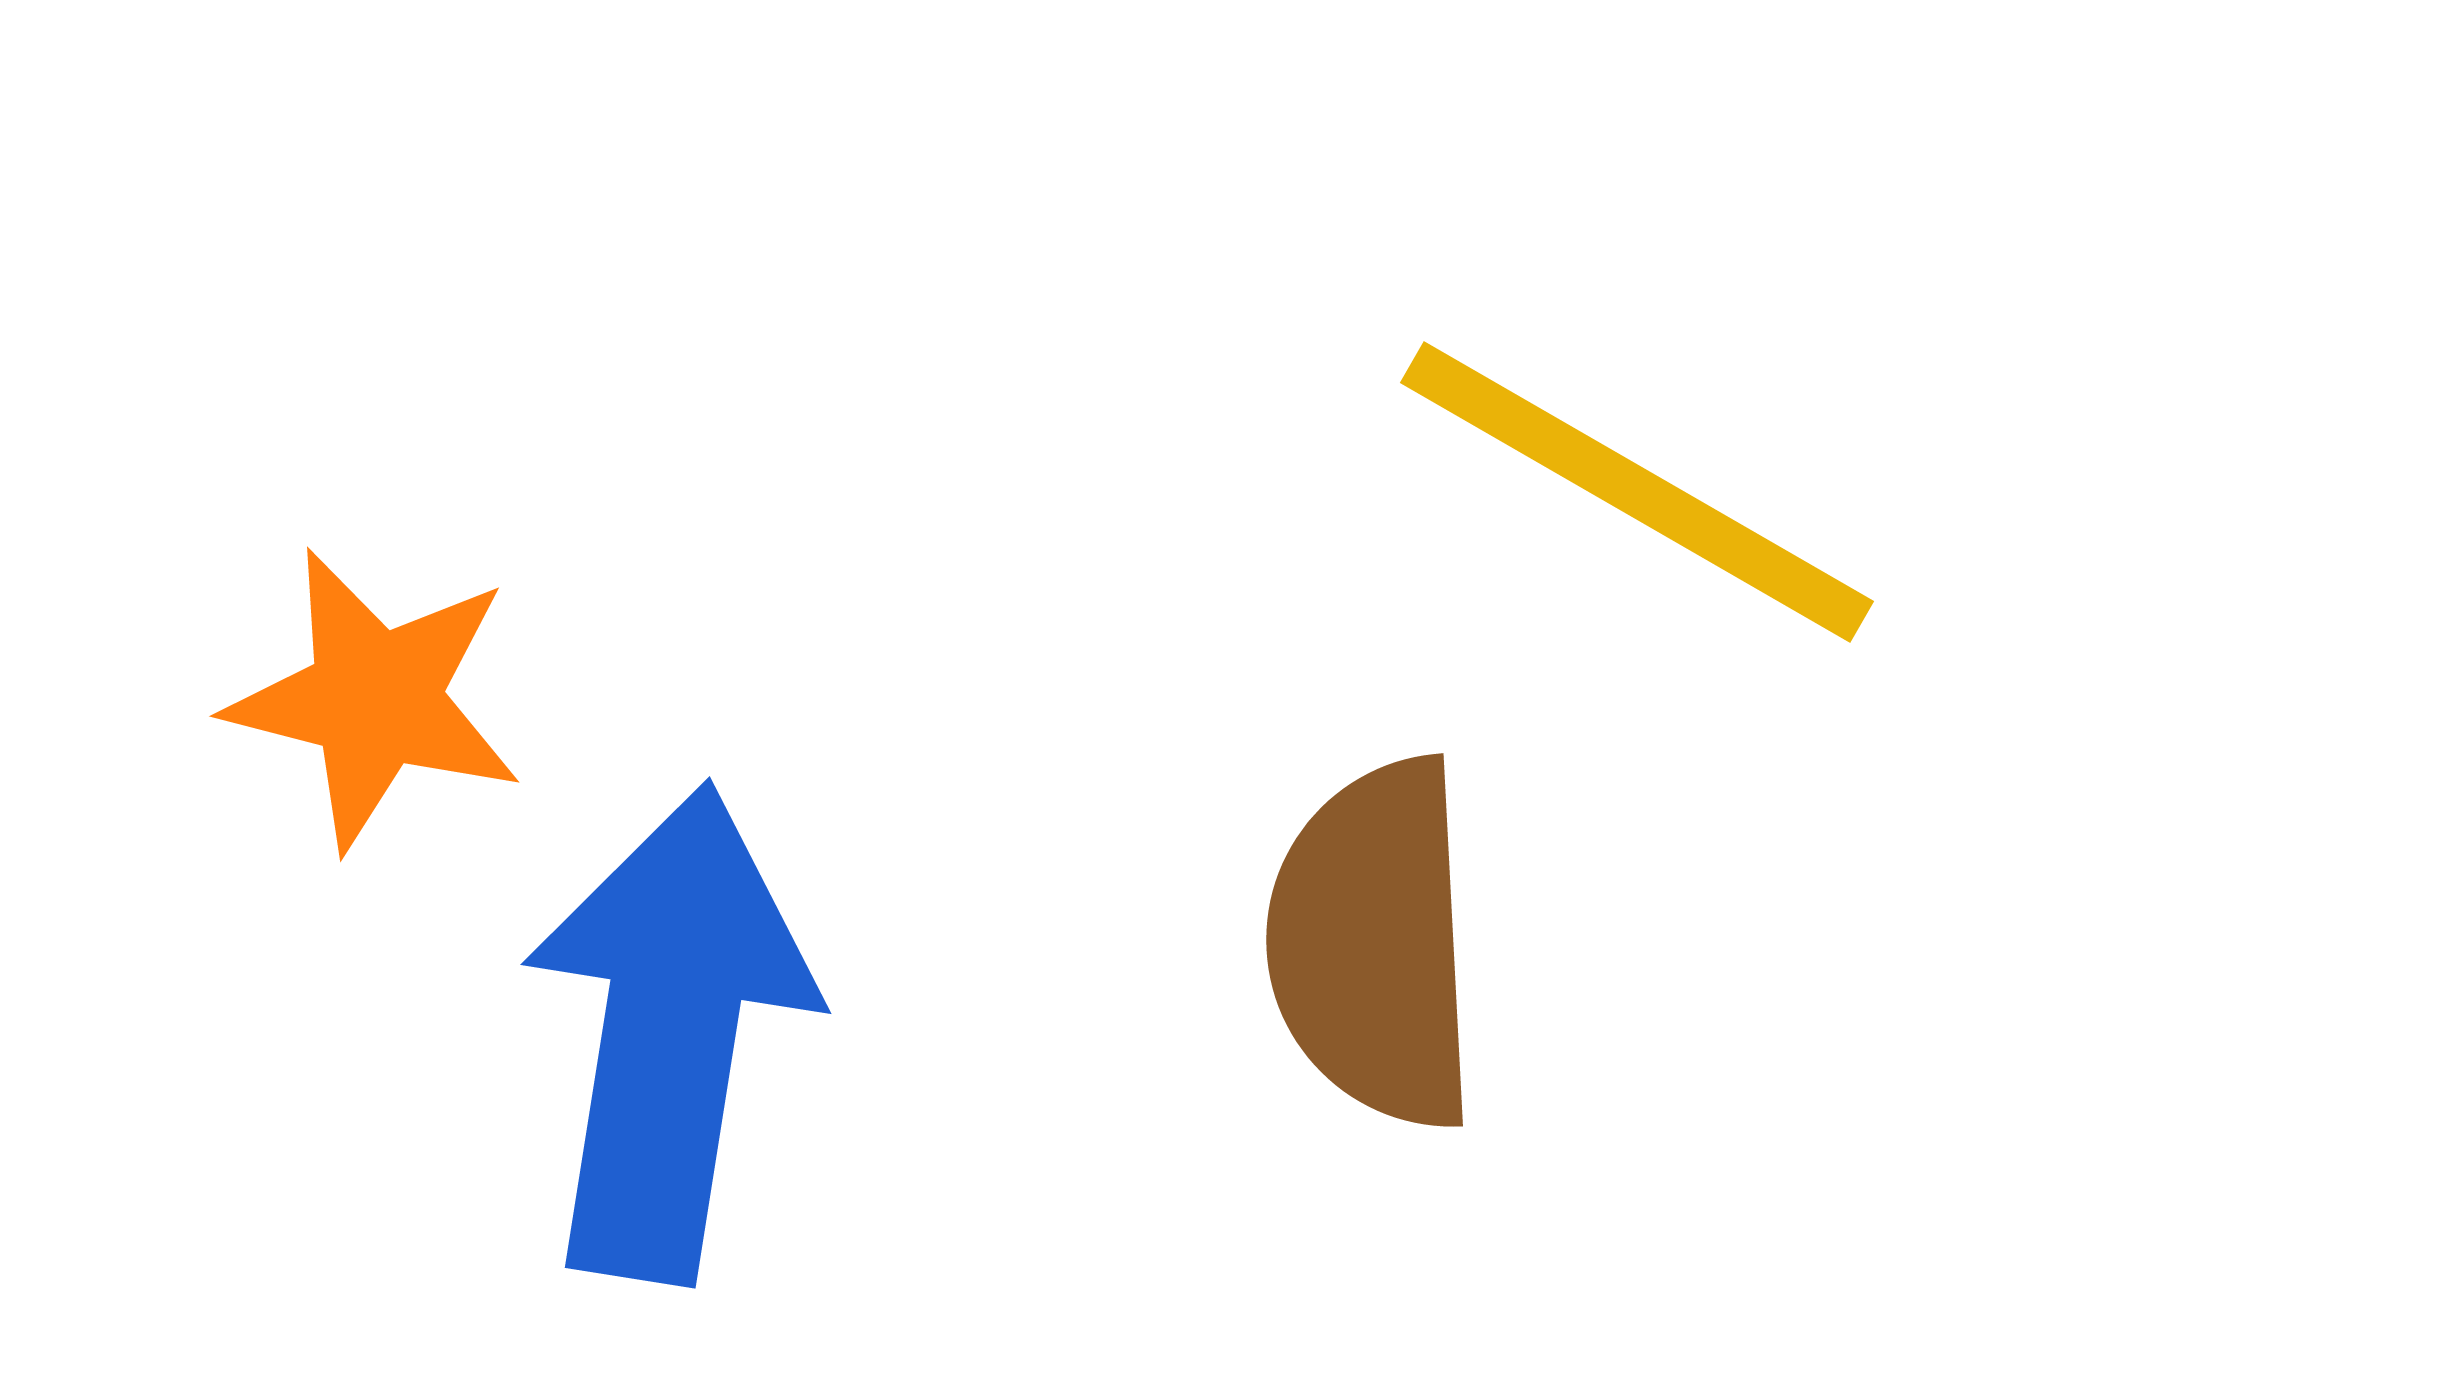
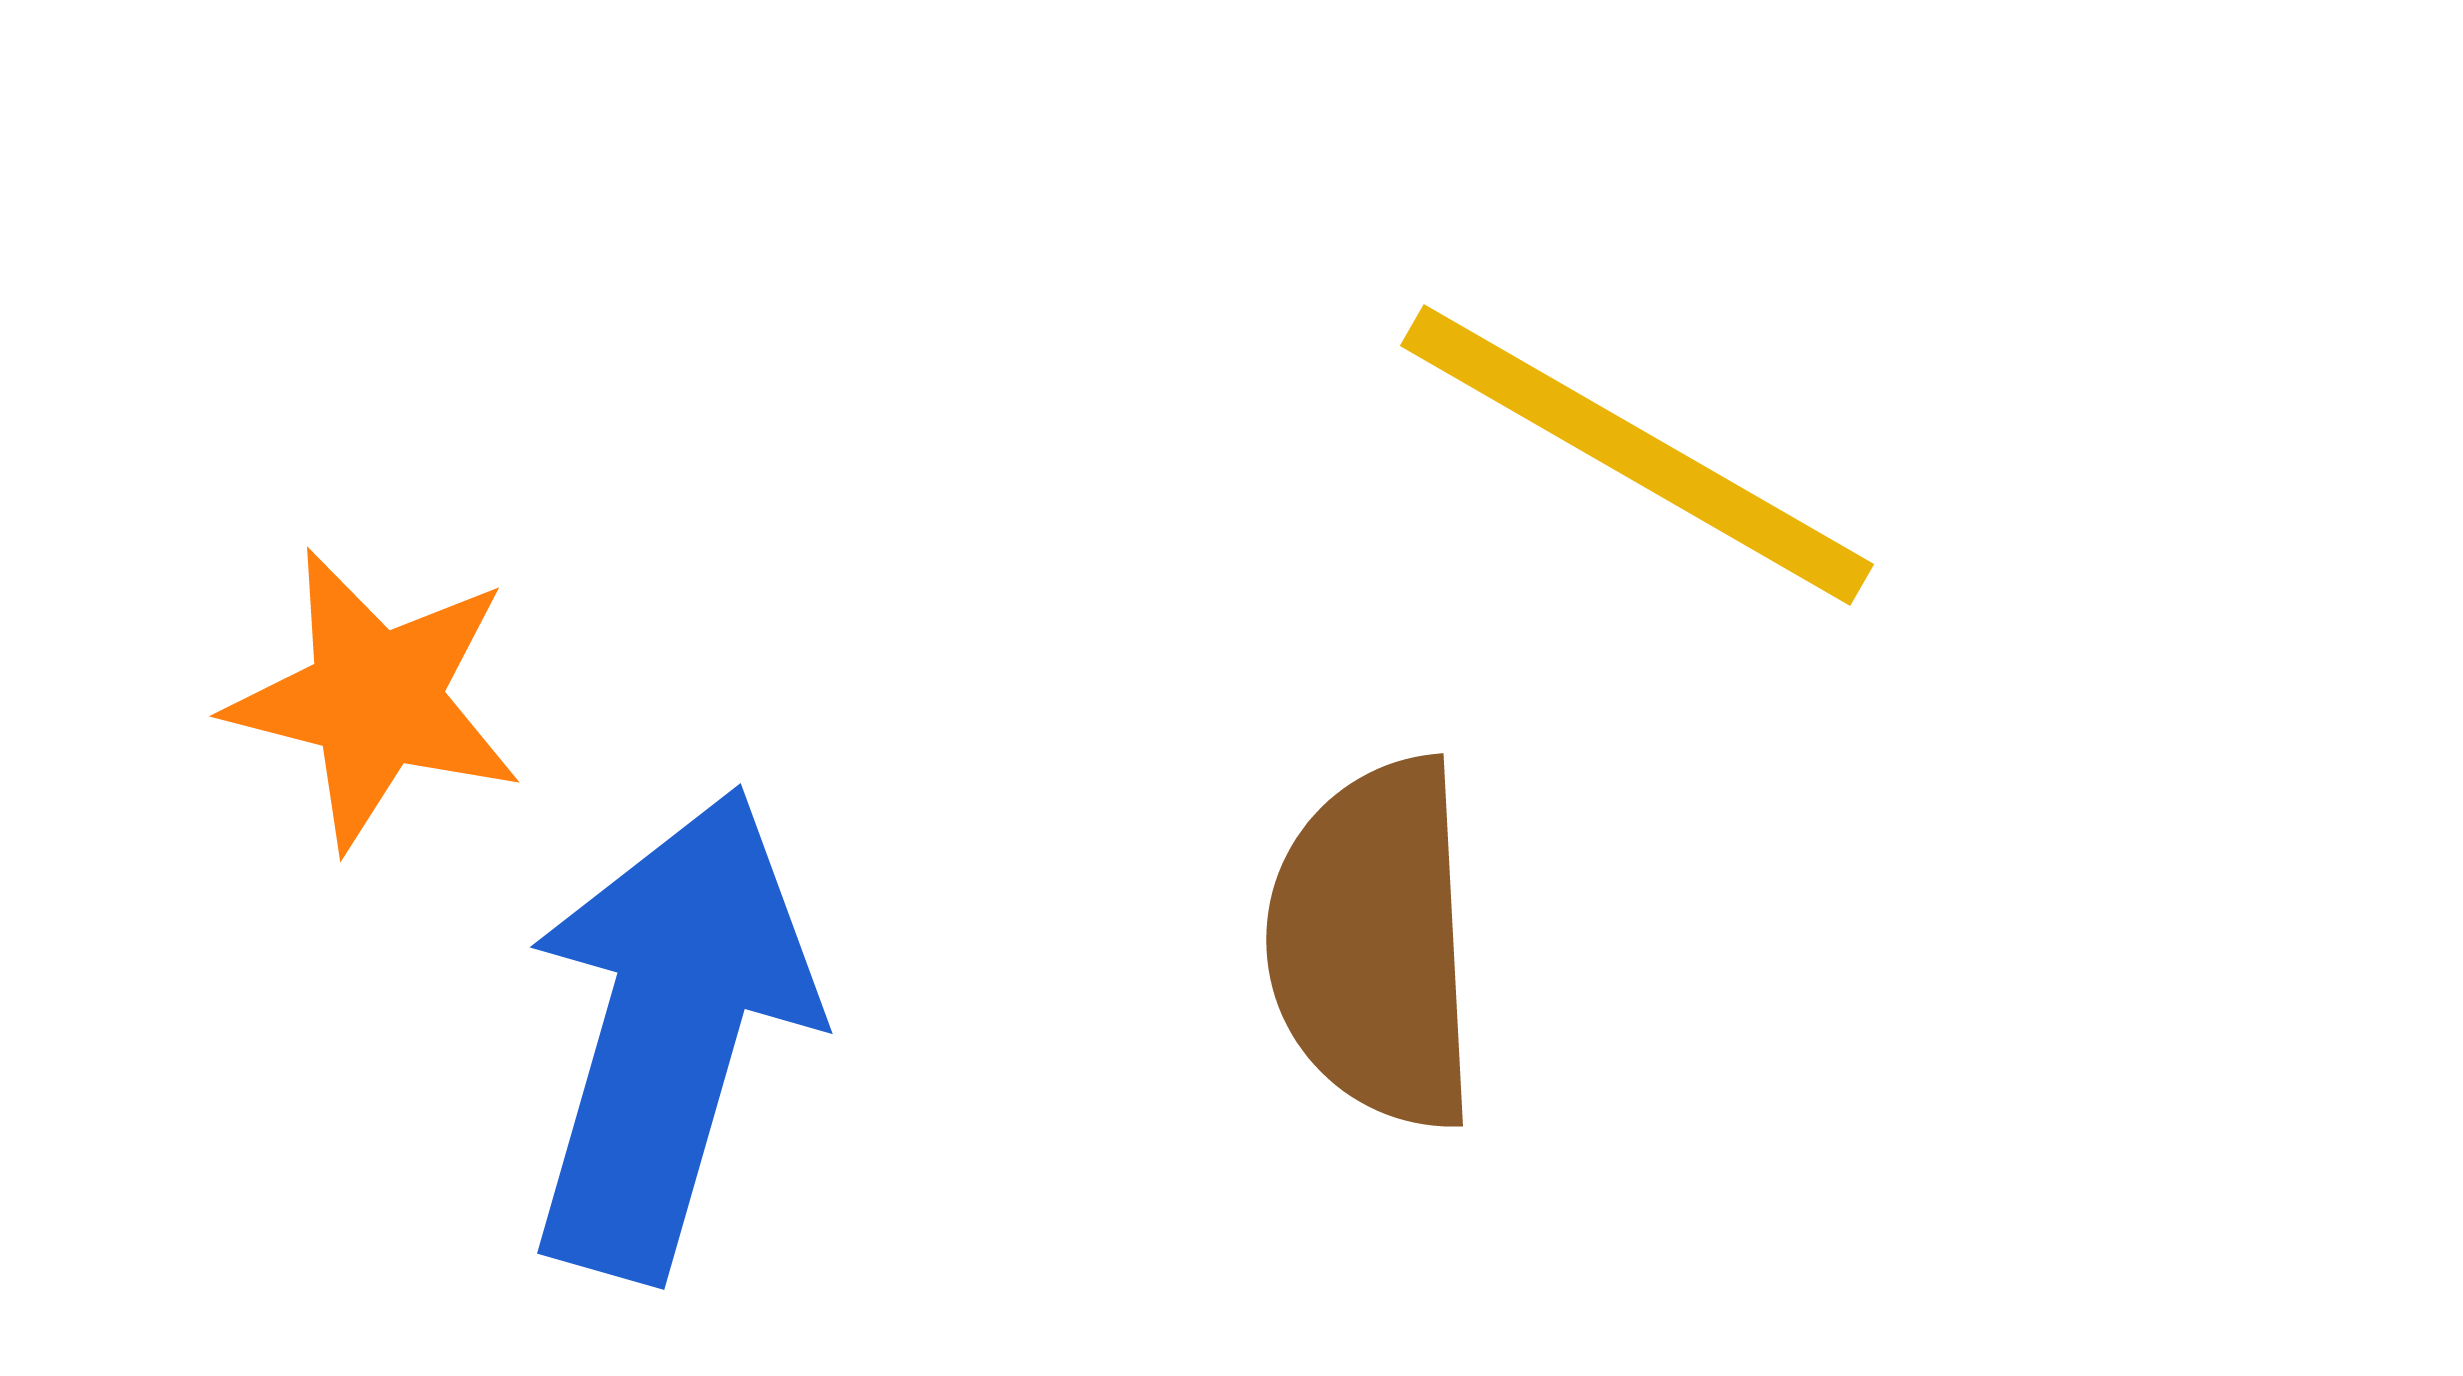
yellow line: moved 37 px up
blue arrow: rotated 7 degrees clockwise
